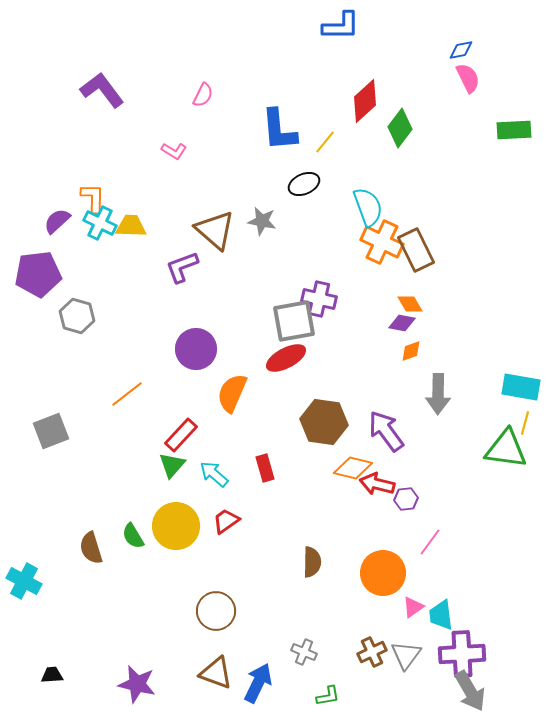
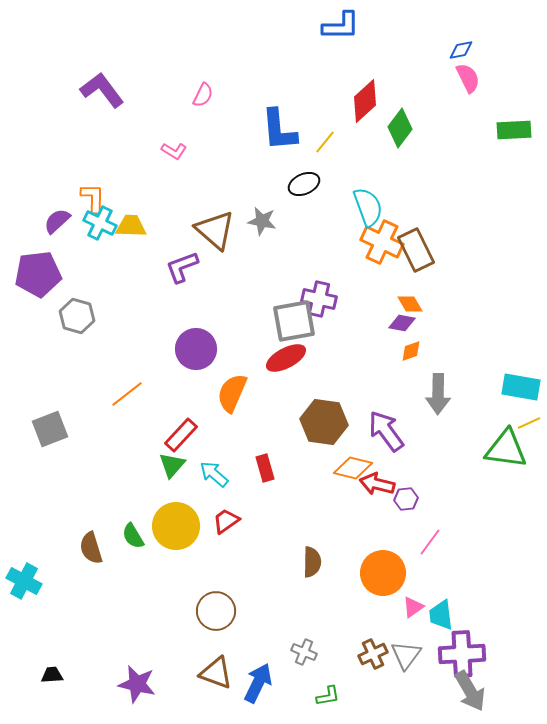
yellow line at (525, 423): moved 4 px right; rotated 50 degrees clockwise
gray square at (51, 431): moved 1 px left, 2 px up
brown cross at (372, 652): moved 1 px right, 2 px down
